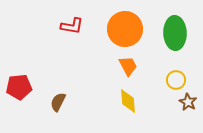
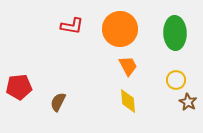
orange circle: moved 5 px left
